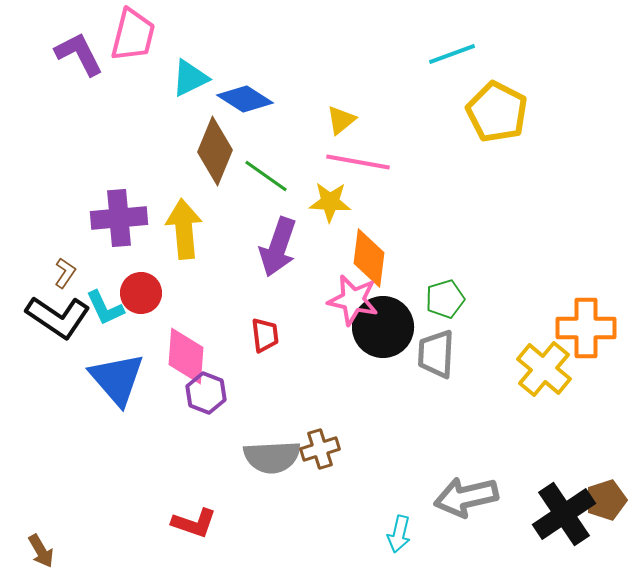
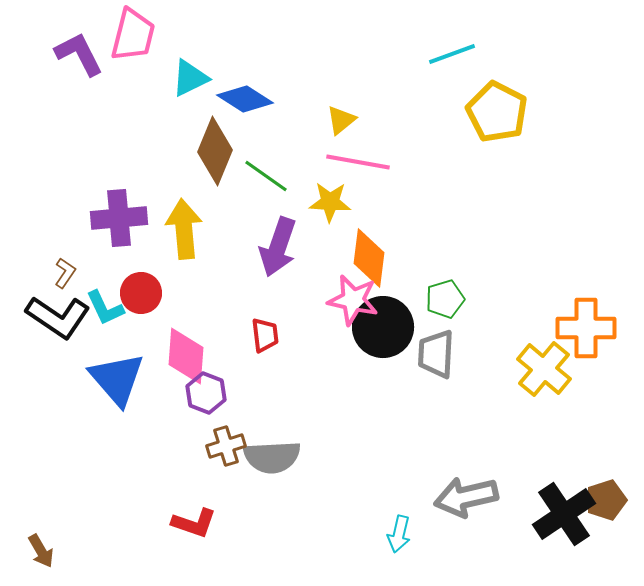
brown cross: moved 94 px left, 3 px up
